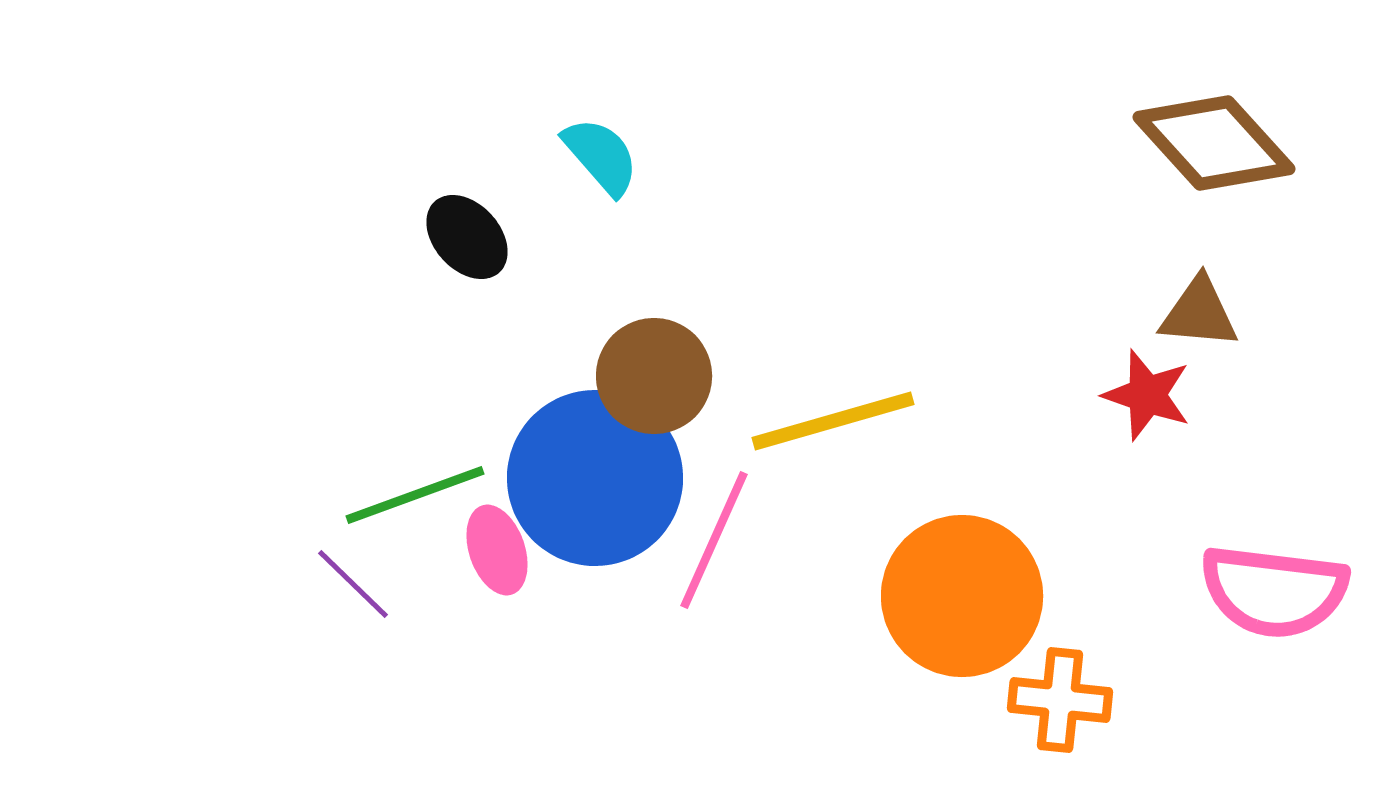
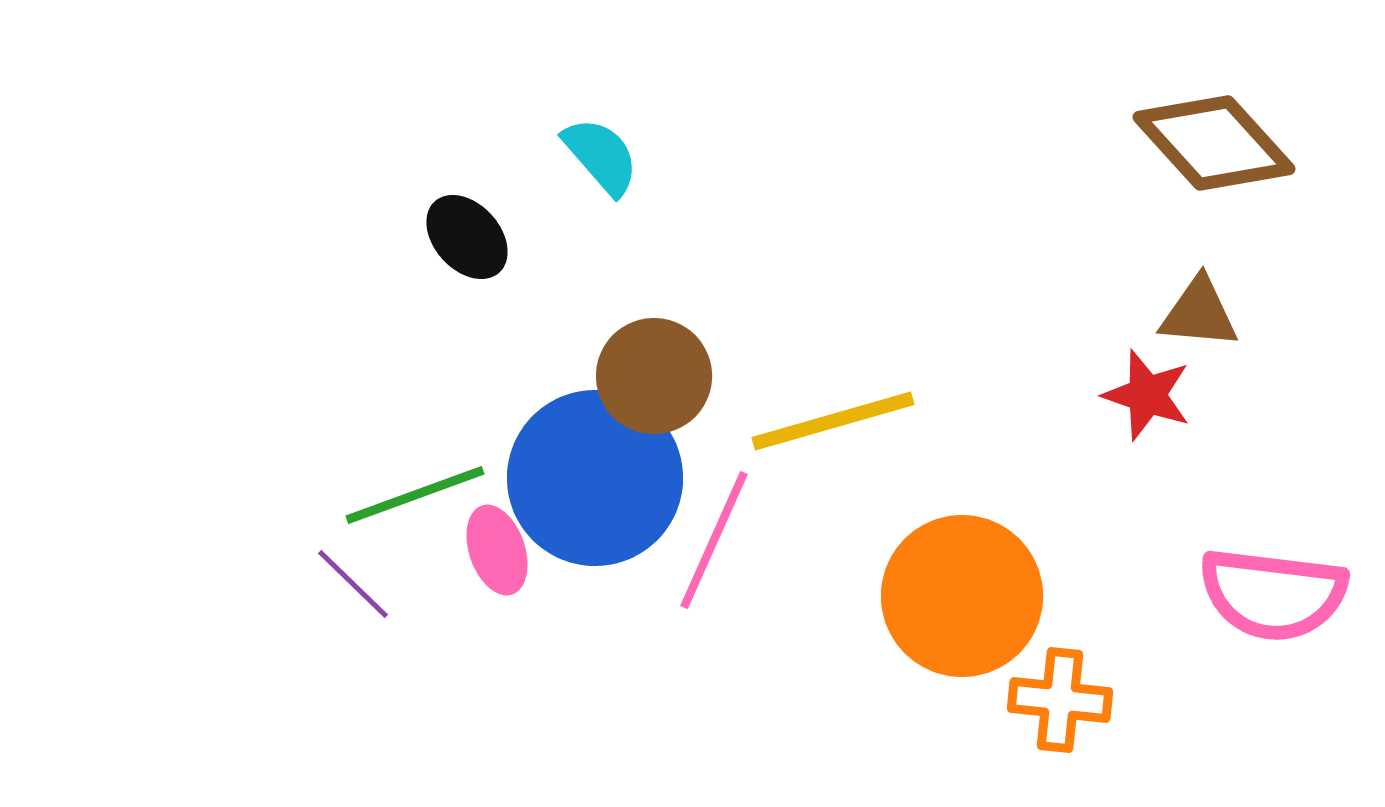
pink semicircle: moved 1 px left, 3 px down
